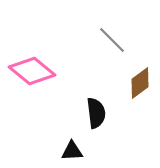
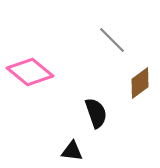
pink diamond: moved 2 px left, 1 px down
black semicircle: rotated 12 degrees counterclockwise
black triangle: rotated 10 degrees clockwise
